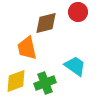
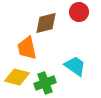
red circle: moved 1 px right
yellow diamond: moved 1 px right, 4 px up; rotated 35 degrees clockwise
